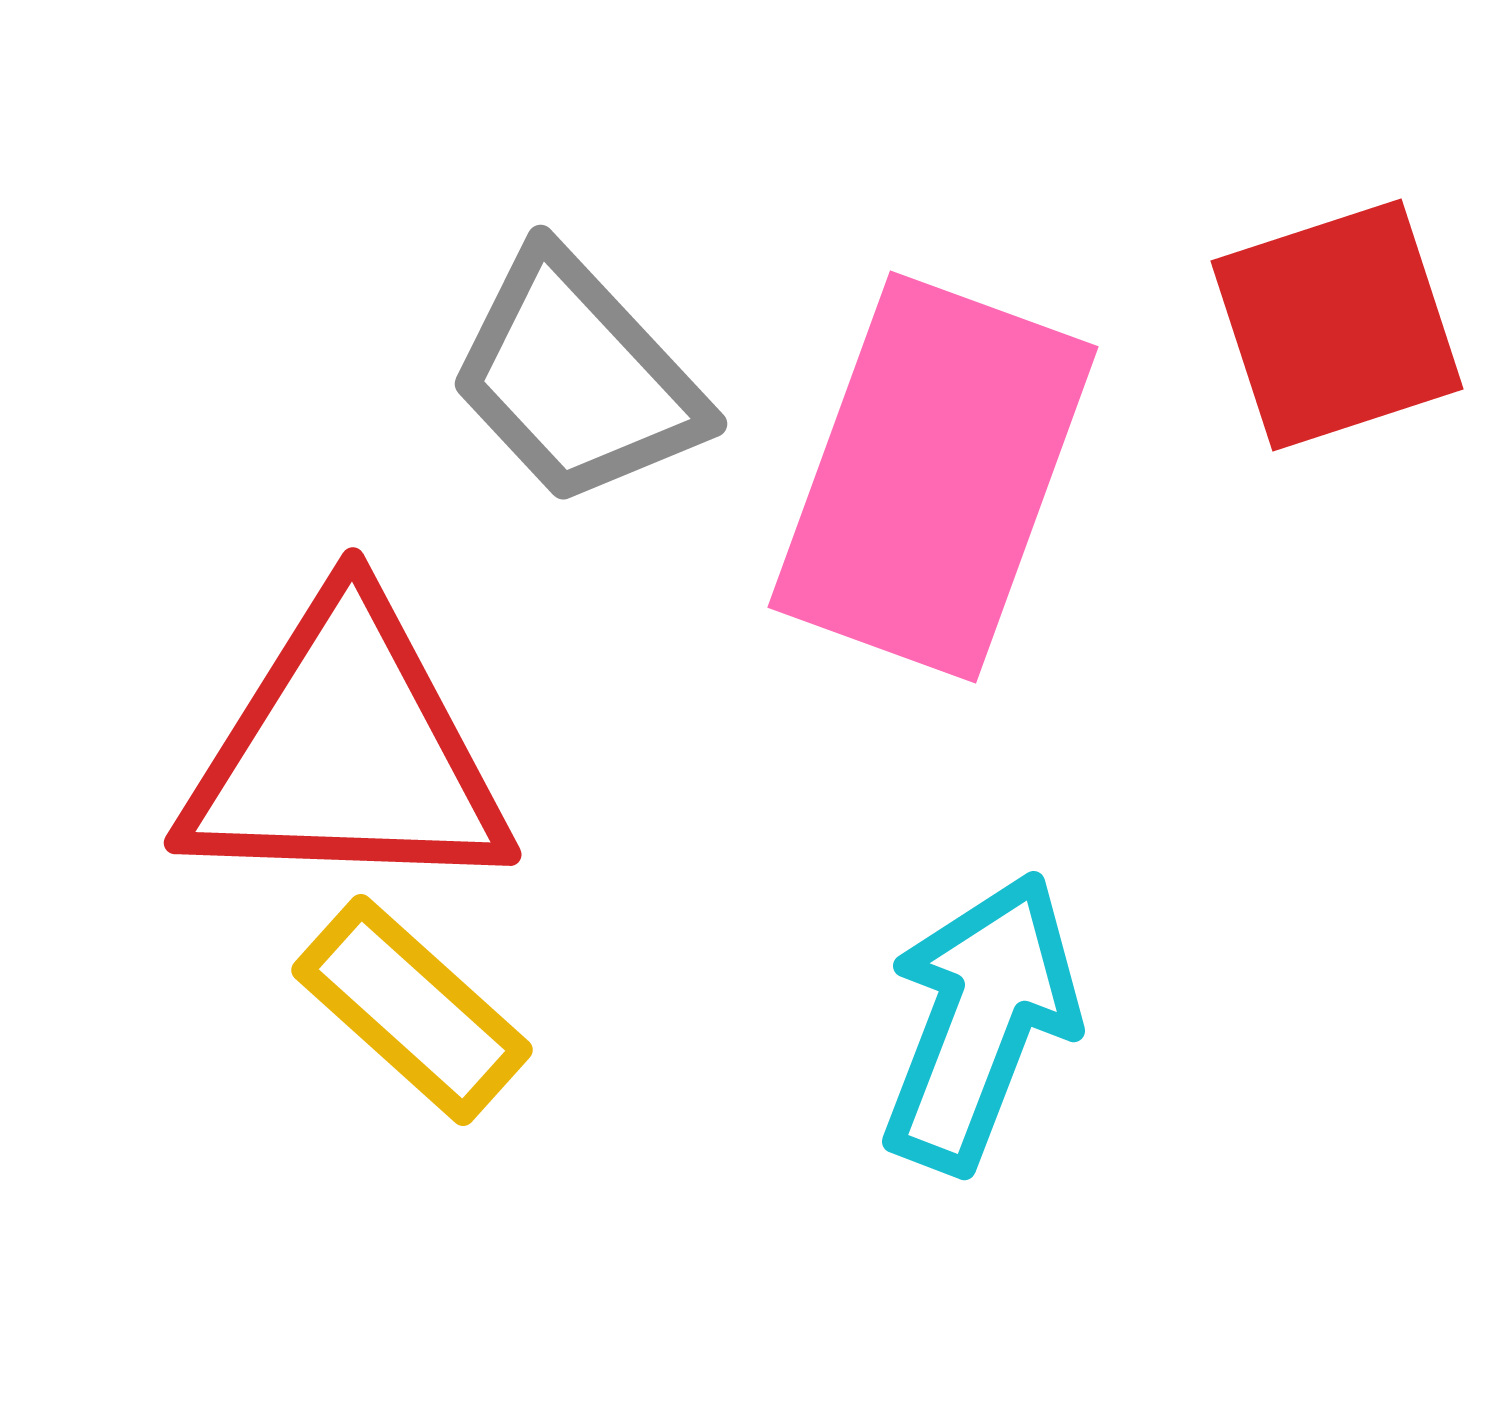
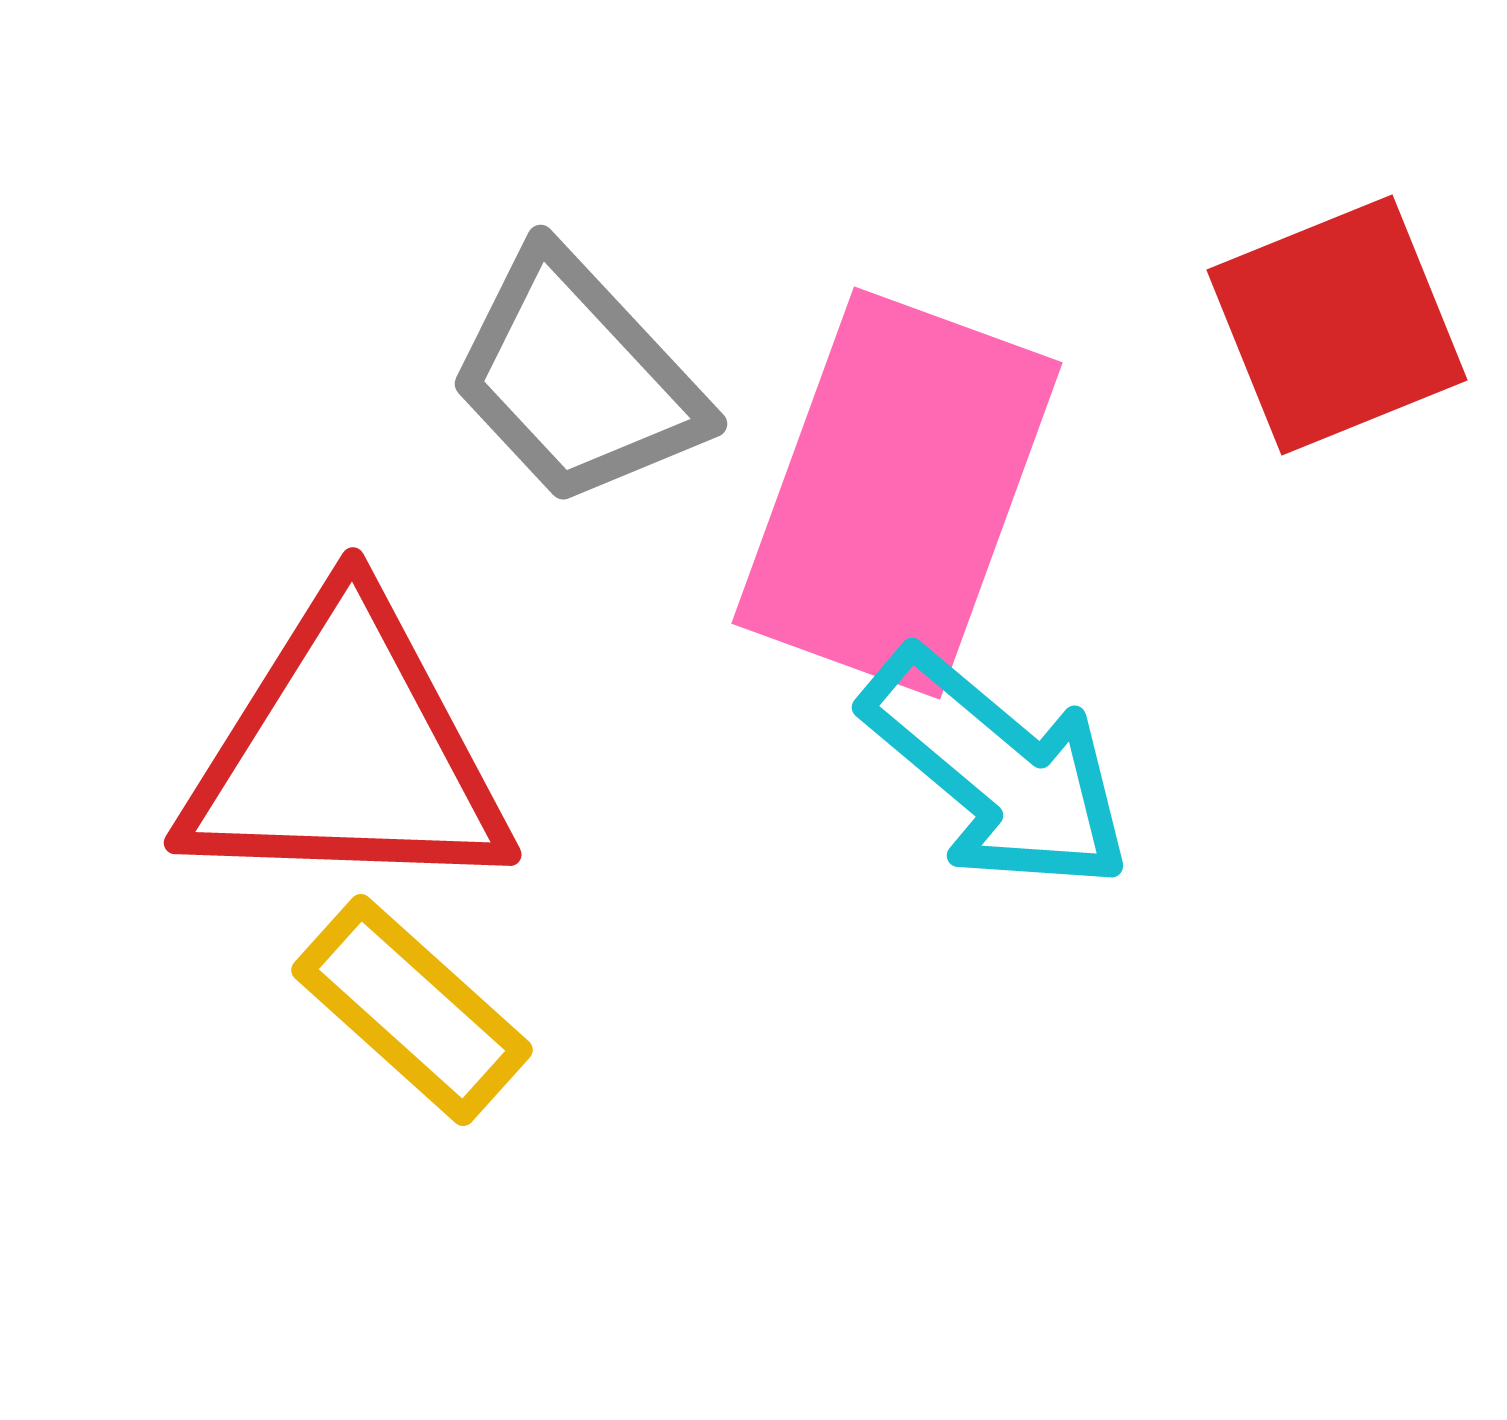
red square: rotated 4 degrees counterclockwise
pink rectangle: moved 36 px left, 16 px down
cyan arrow: moved 17 px right, 252 px up; rotated 109 degrees clockwise
